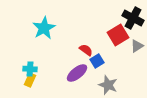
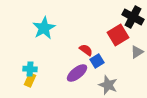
black cross: moved 1 px up
gray triangle: moved 6 px down
